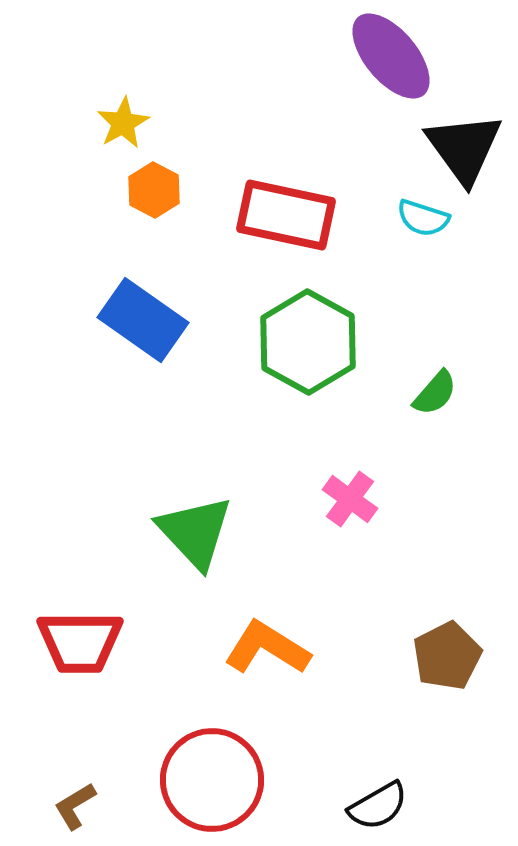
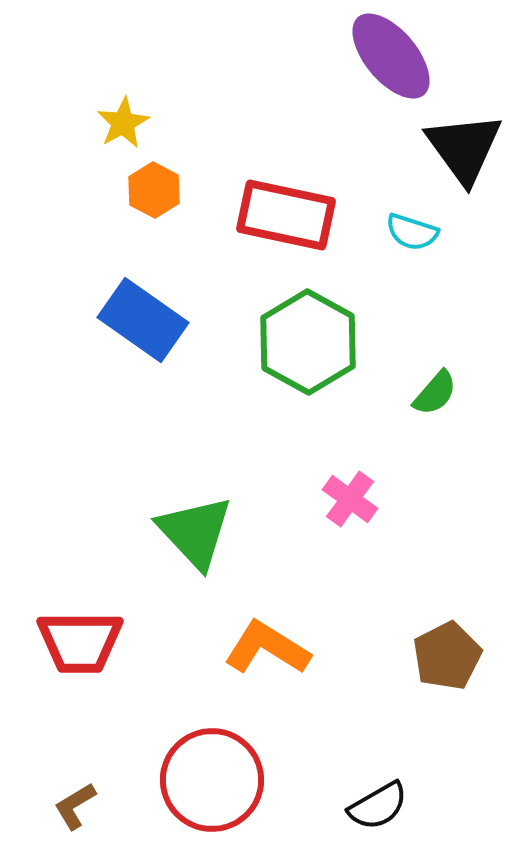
cyan semicircle: moved 11 px left, 14 px down
